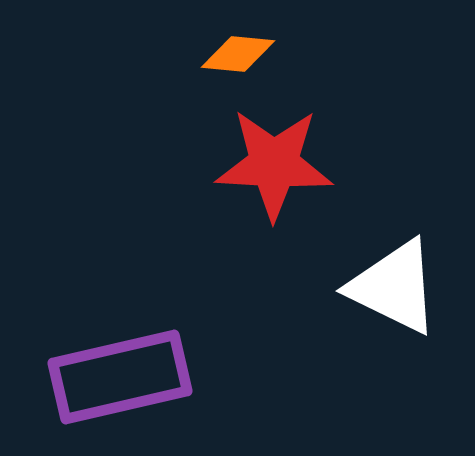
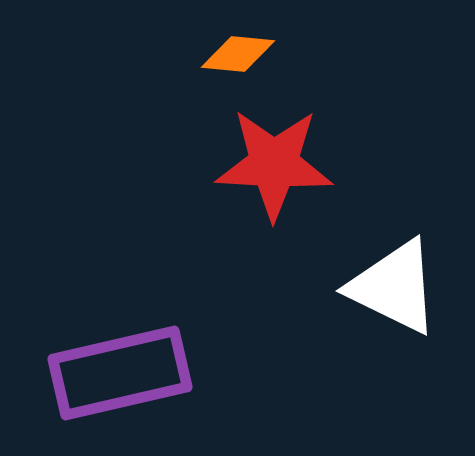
purple rectangle: moved 4 px up
